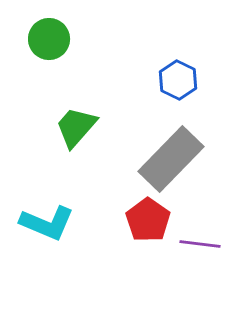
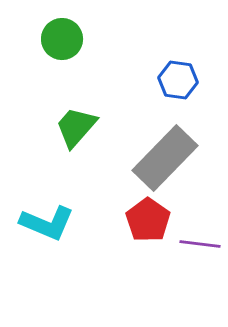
green circle: moved 13 px right
blue hexagon: rotated 18 degrees counterclockwise
gray rectangle: moved 6 px left, 1 px up
